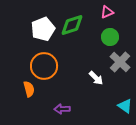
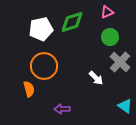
green diamond: moved 3 px up
white pentagon: moved 2 px left; rotated 10 degrees clockwise
